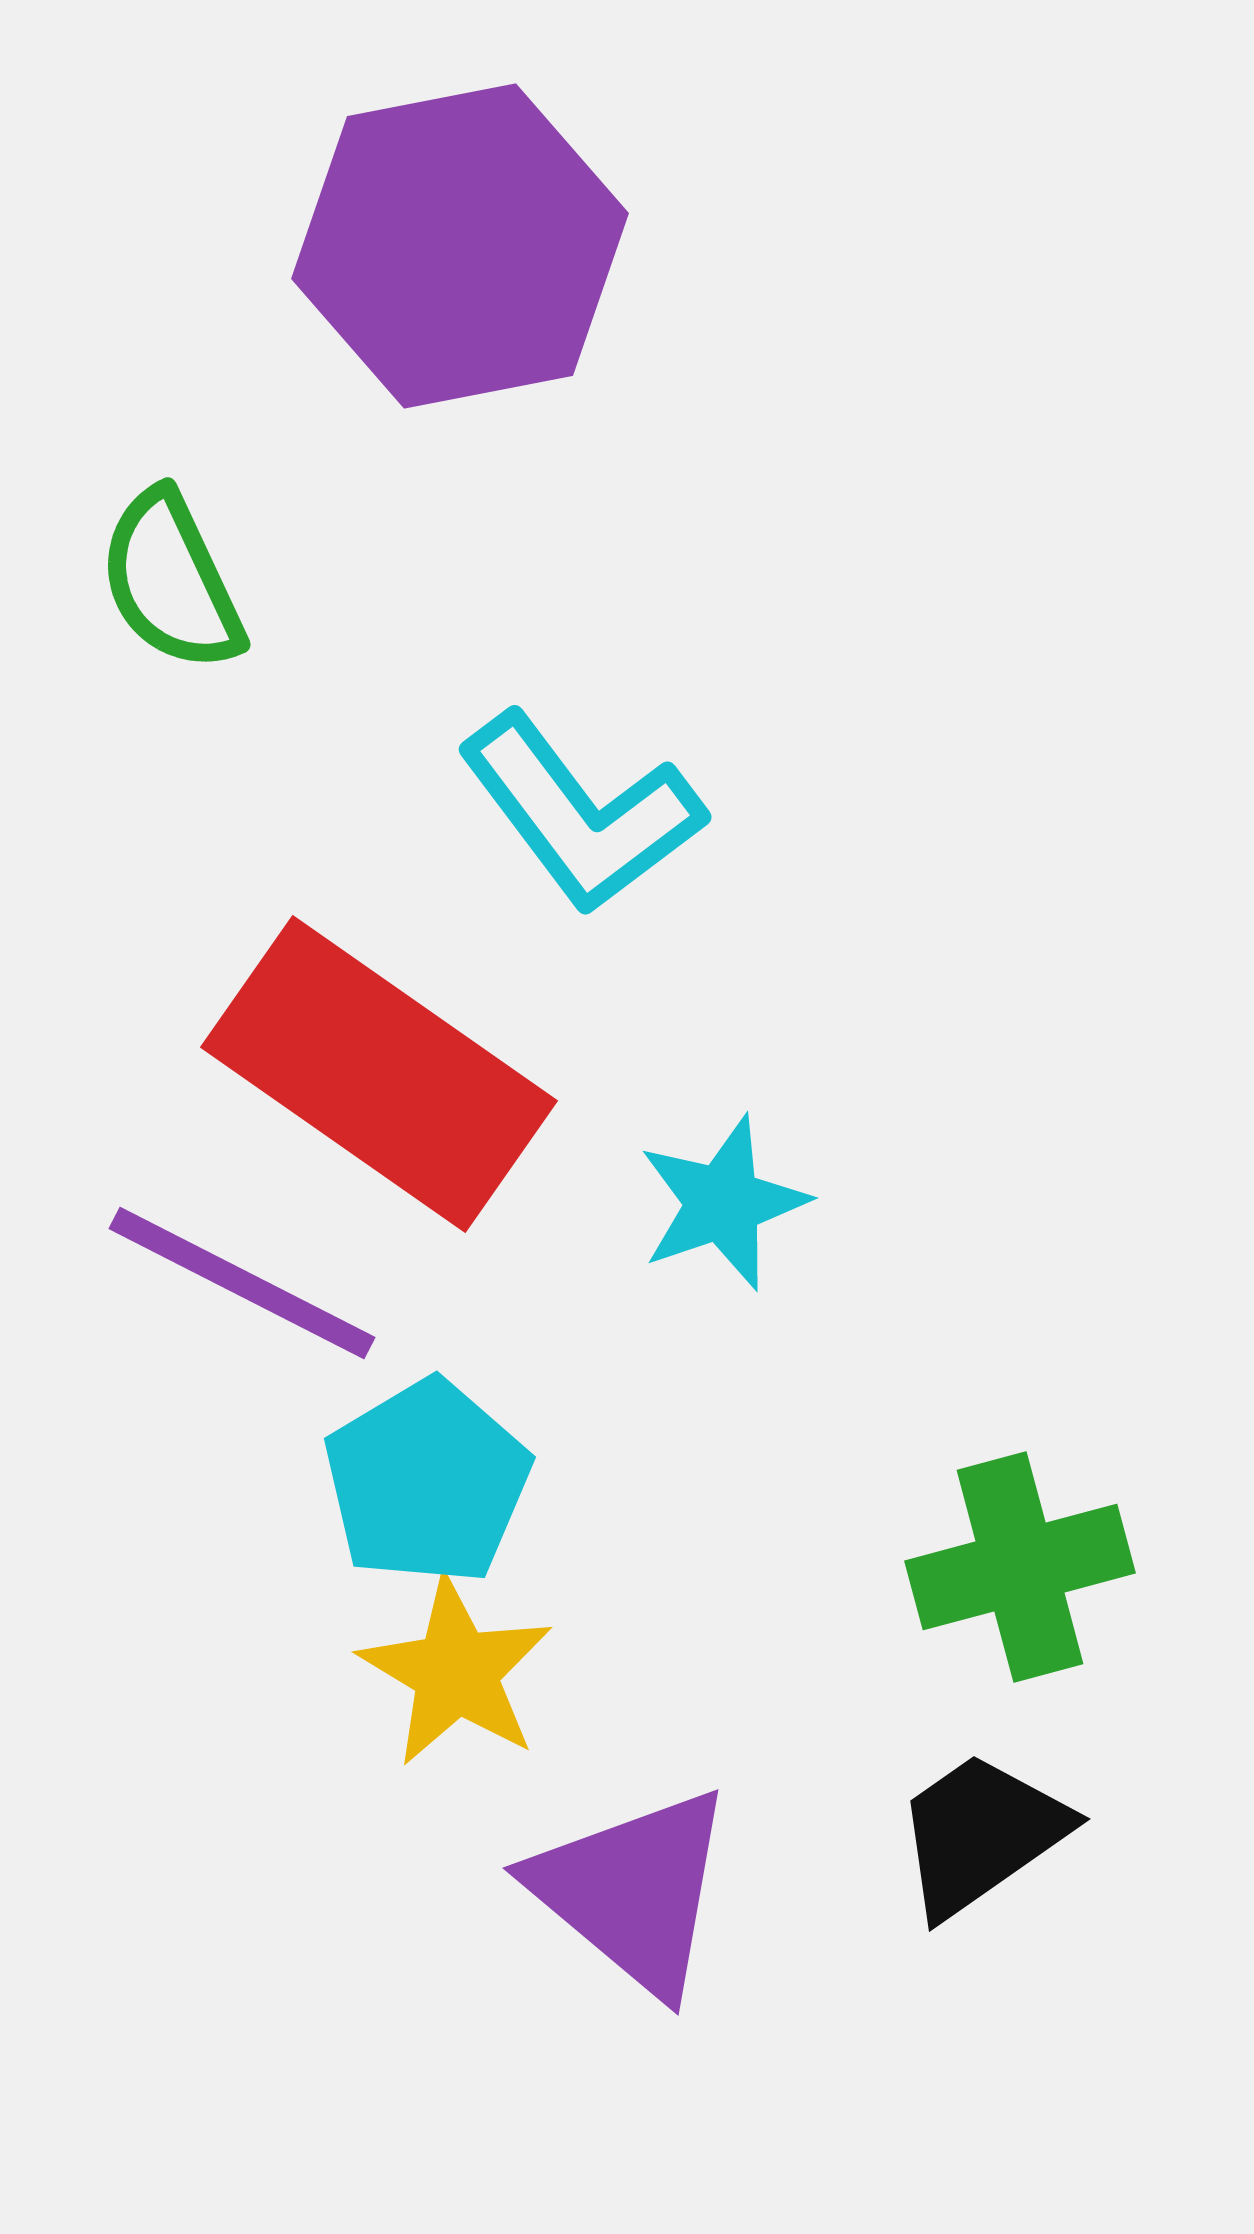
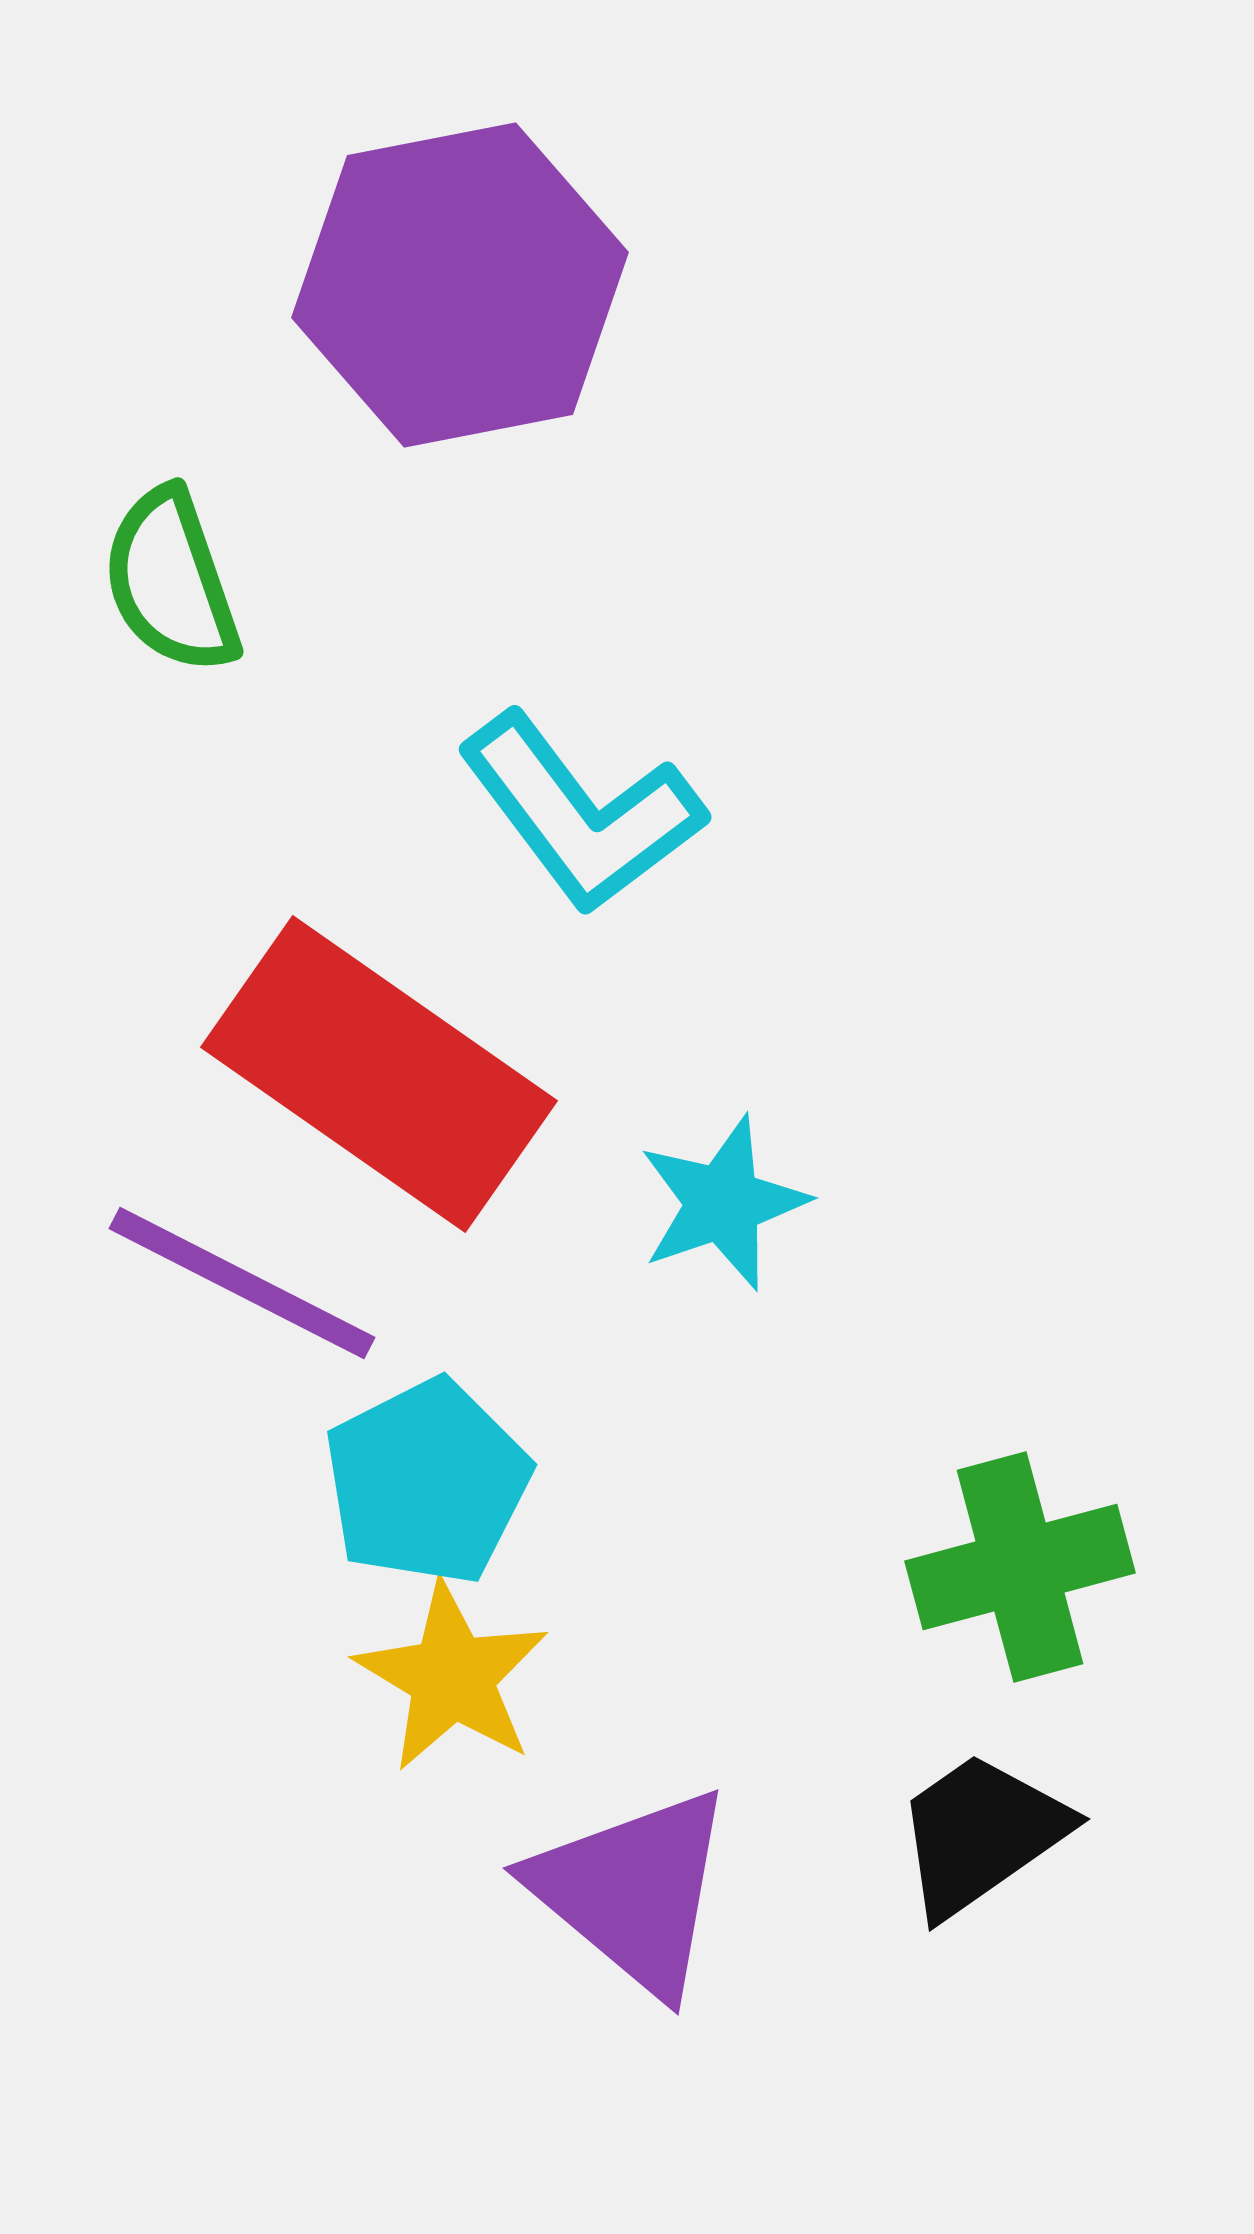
purple hexagon: moved 39 px down
green semicircle: rotated 6 degrees clockwise
cyan pentagon: rotated 4 degrees clockwise
yellow star: moved 4 px left, 5 px down
